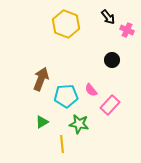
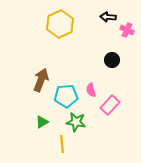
black arrow: rotated 133 degrees clockwise
yellow hexagon: moved 6 px left; rotated 16 degrees clockwise
brown arrow: moved 1 px down
pink semicircle: rotated 24 degrees clockwise
green star: moved 3 px left, 2 px up
